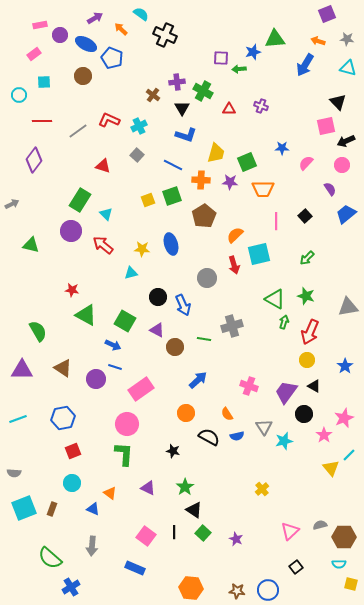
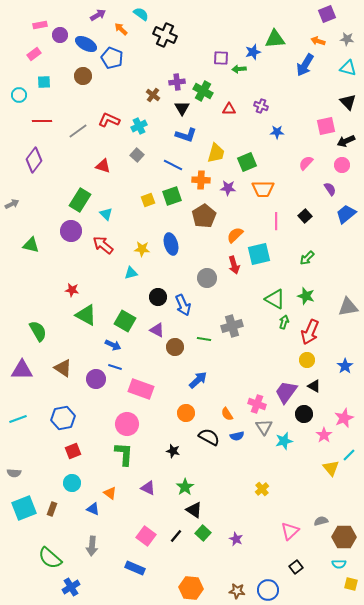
purple arrow at (95, 18): moved 3 px right, 3 px up
black triangle at (338, 102): moved 10 px right
blue star at (282, 148): moved 5 px left, 16 px up
purple star at (230, 182): moved 2 px left, 6 px down
pink cross at (249, 386): moved 8 px right, 18 px down
pink rectangle at (141, 389): rotated 55 degrees clockwise
gray semicircle at (320, 525): moved 1 px right, 4 px up
black line at (174, 532): moved 2 px right, 4 px down; rotated 40 degrees clockwise
